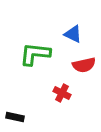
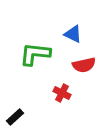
black rectangle: rotated 54 degrees counterclockwise
